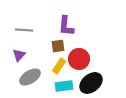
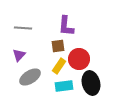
gray line: moved 1 px left, 2 px up
black ellipse: rotated 65 degrees counterclockwise
